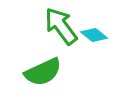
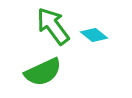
green arrow: moved 8 px left
